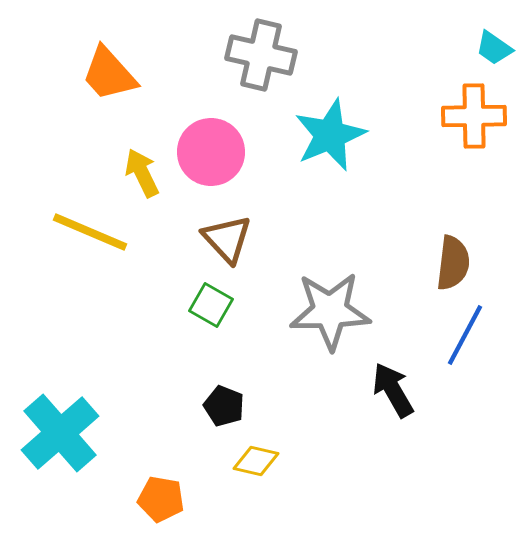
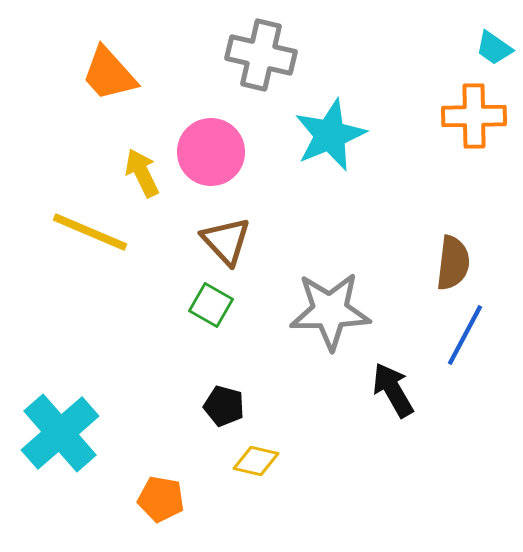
brown triangle: moved 1 px left, 2 px down
black pentagon: rotated 6 degrees counterclockwise
